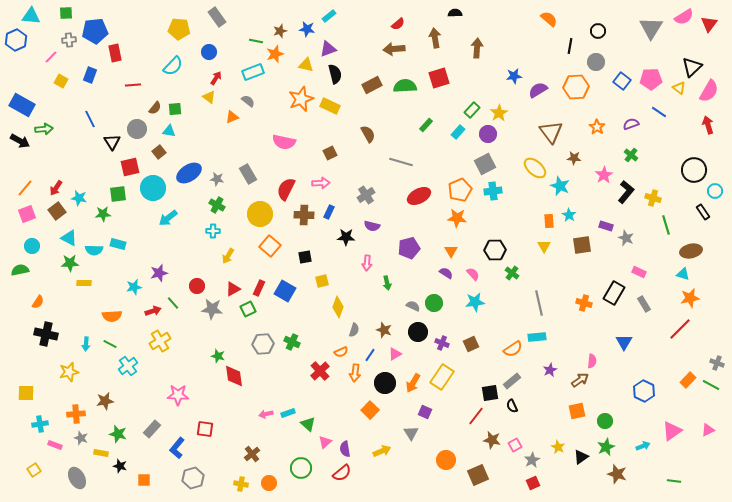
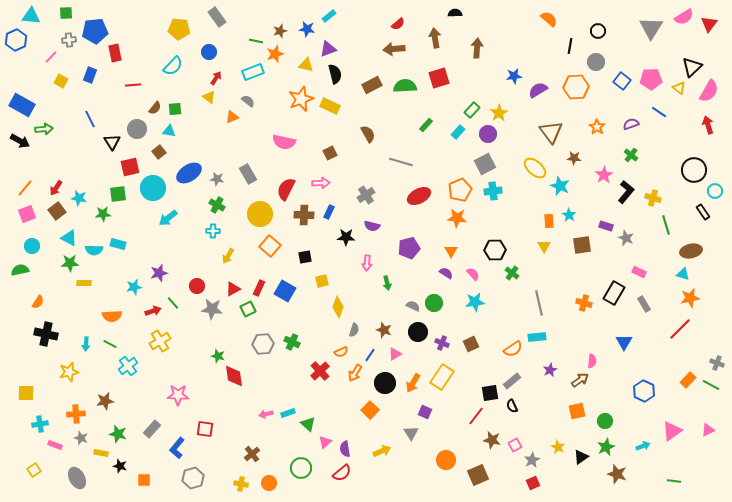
orange arrow at (355, 373): rotated 24 degrees clockwise
